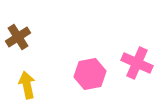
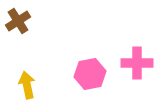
brown cross: moved 16 px up
pink cross: rotated 24 degrees counterclockwise
